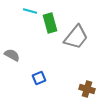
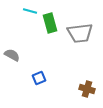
gray trapezoid: moved 4 px right, 4 px up; rotated 44 degrees clockwise
